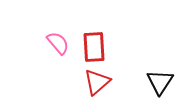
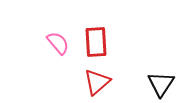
red rectangle: moved 2 px right, 5 px up
black triangle: moved 1 px right, 2 px down
